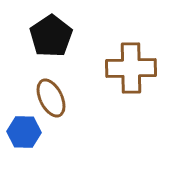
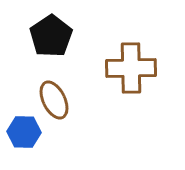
brown ellipse: moved 3 px right, 2 px down
